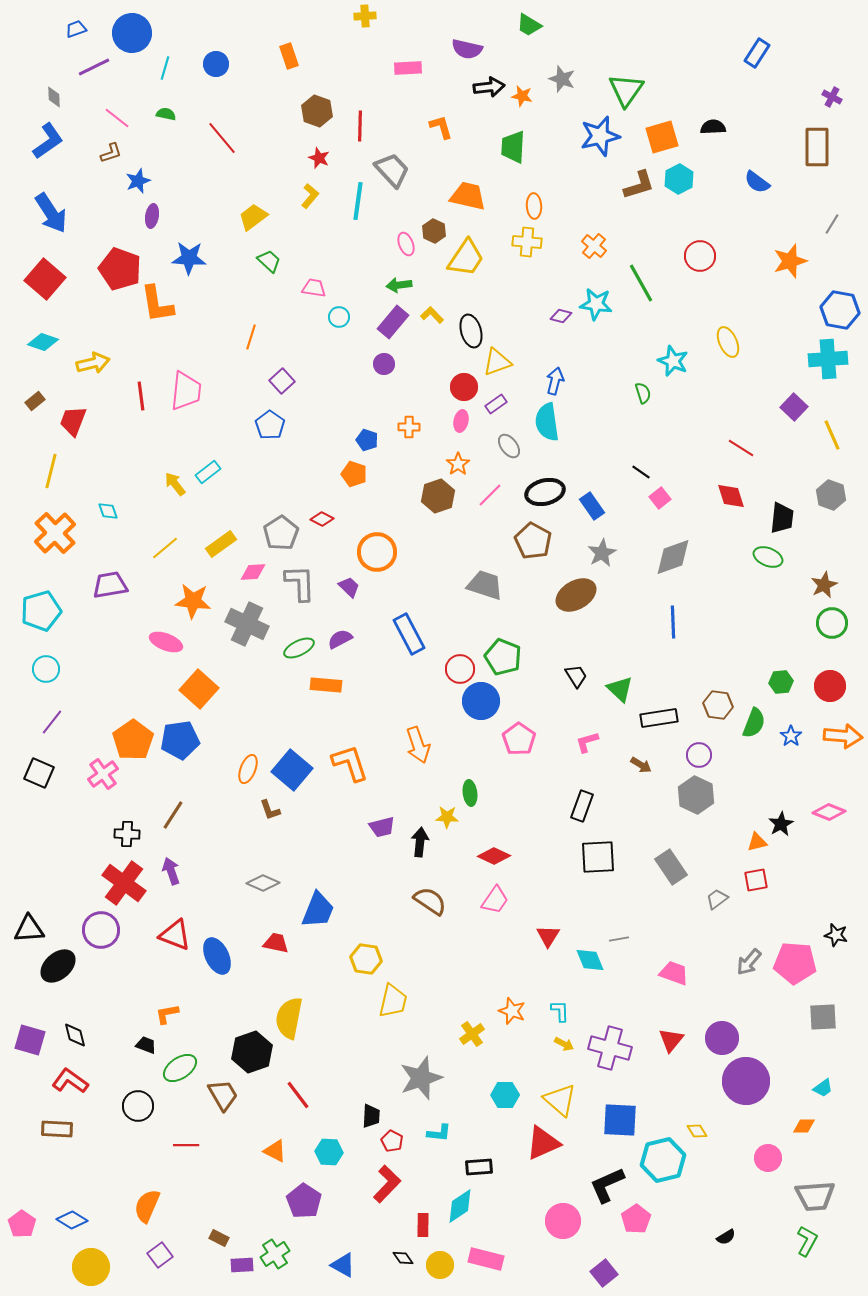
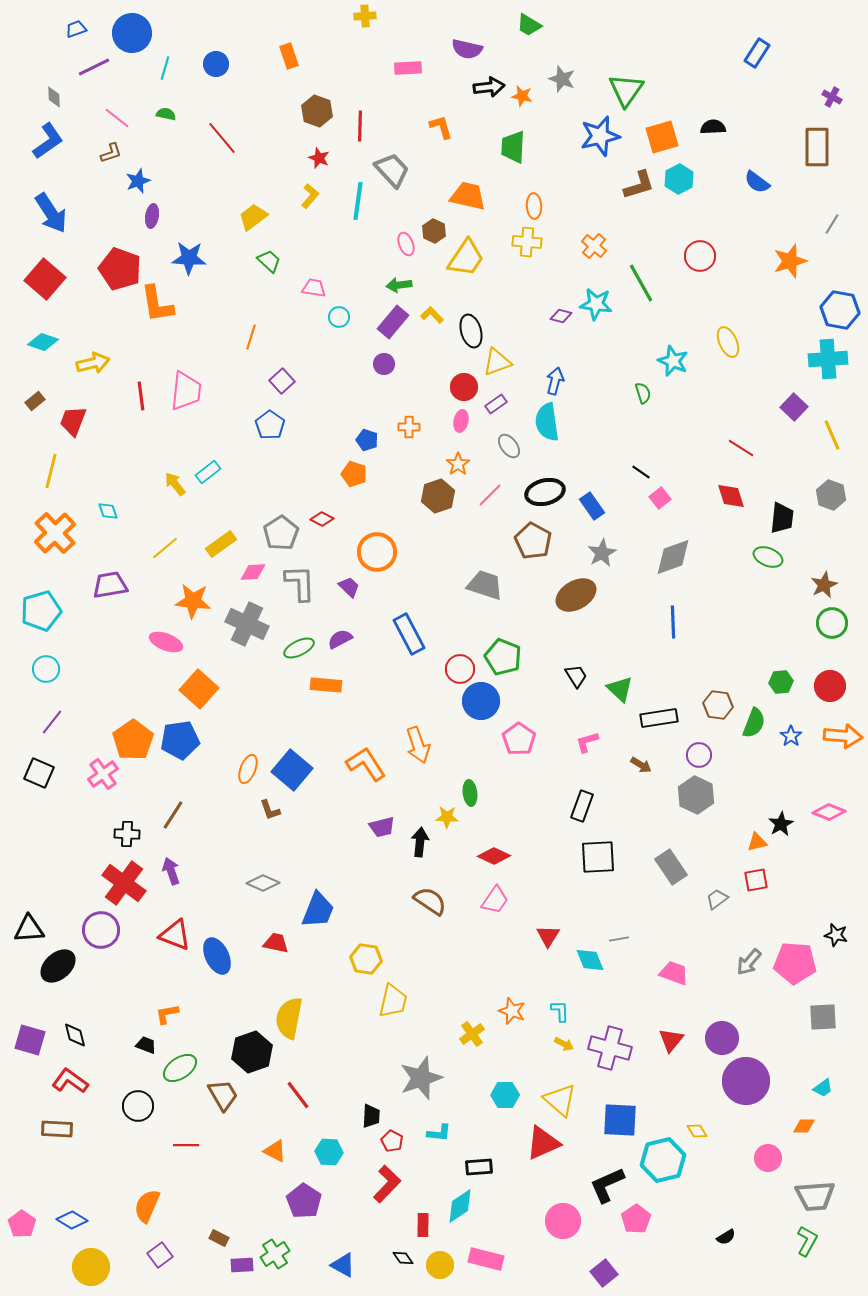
orange L-shape at (350, 763): moved 16 px right, 1 px down; rotated 15 degrees counterclockwise
